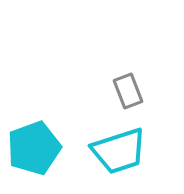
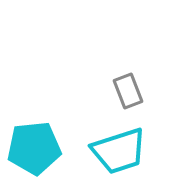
cyan pentagon: rotated 14 degrees clockwise
